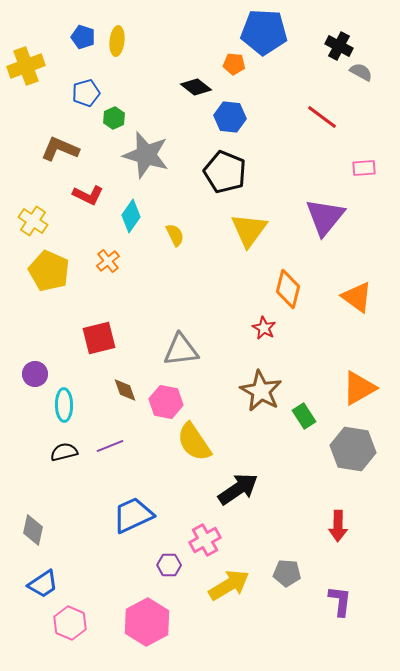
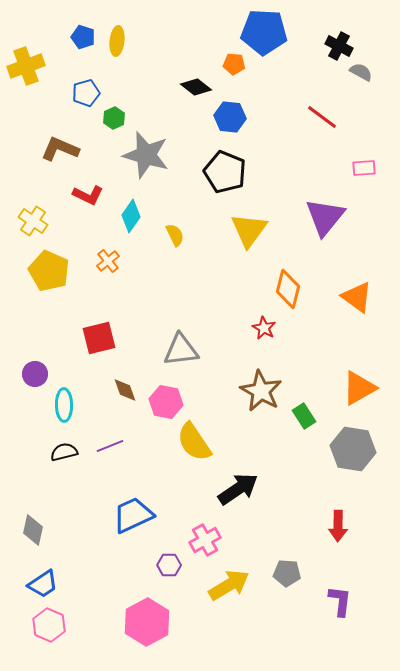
pink hexagon at (70, 623): moved 21 px left, 2 px down
